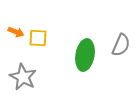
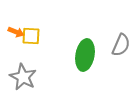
yellow square: moved 7 px left, 2 px up
